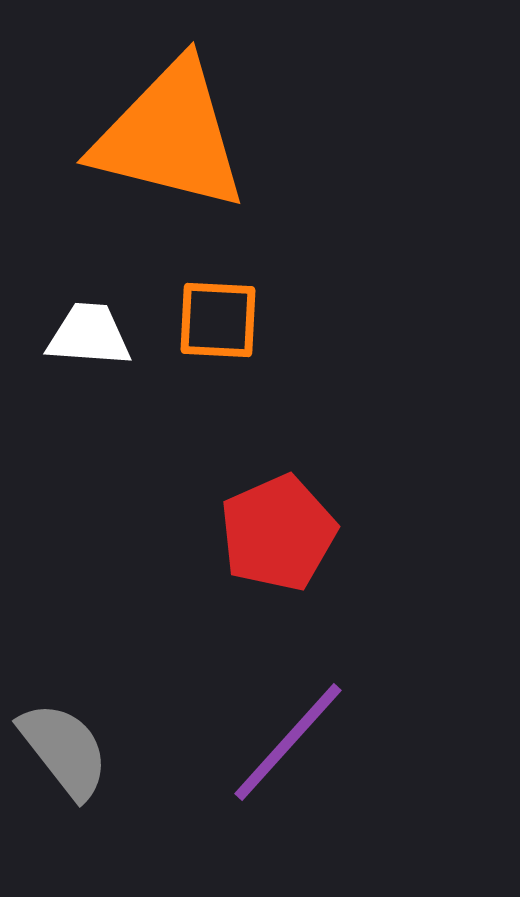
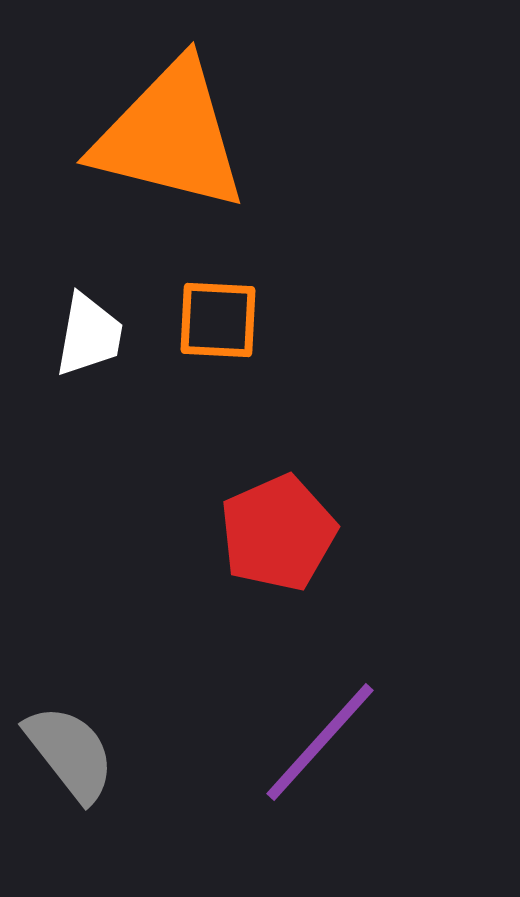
white trapezoid: rotated 96 degrees clockwise
purple line: moved 32 px right
gray semicircle: moved 6 px right, 3 px down
